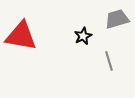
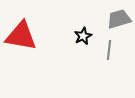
gray trapezoid: moved 2 px right
gray line: moved 11 px up; rotated 24 degrees clockwise
